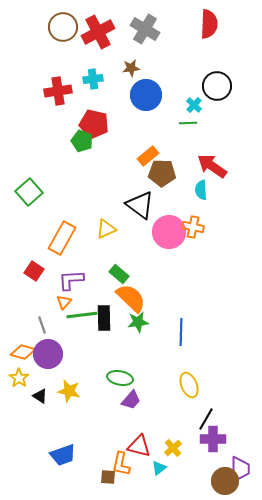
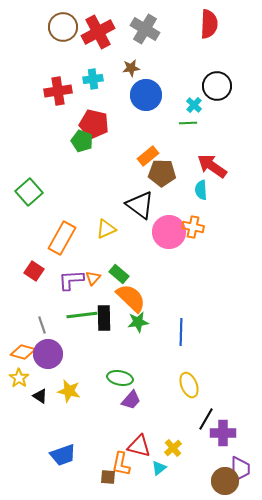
orange triangle at (64, 302): moved 29 px right, 24 px up
purple cross at (213, 439): moved 10 px right, 6 px up
